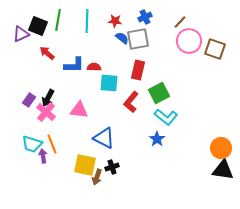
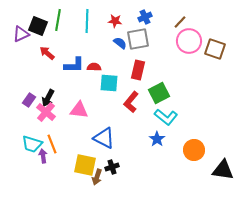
blue semicircle: moved 2 px left, 5 px down
orange circle: moved 27 px left, 2 px down
